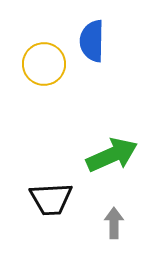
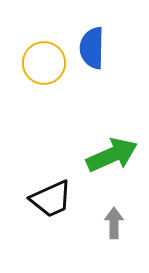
blue semicircle: moved 7 px down
yellow circle: moved 1 px up
black trapezoid: rotated 21 degrees counterclockwise
